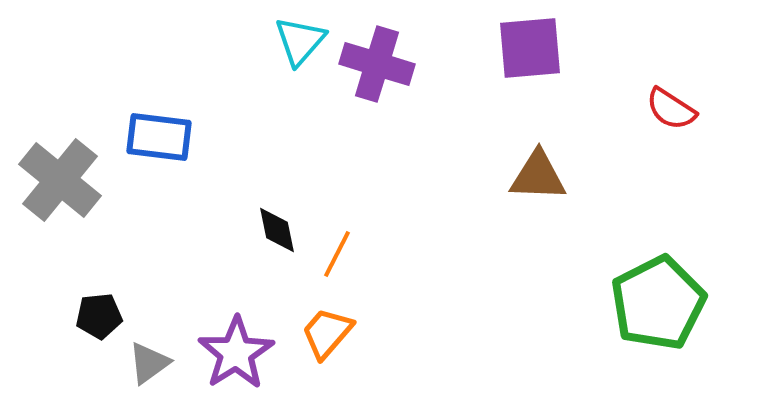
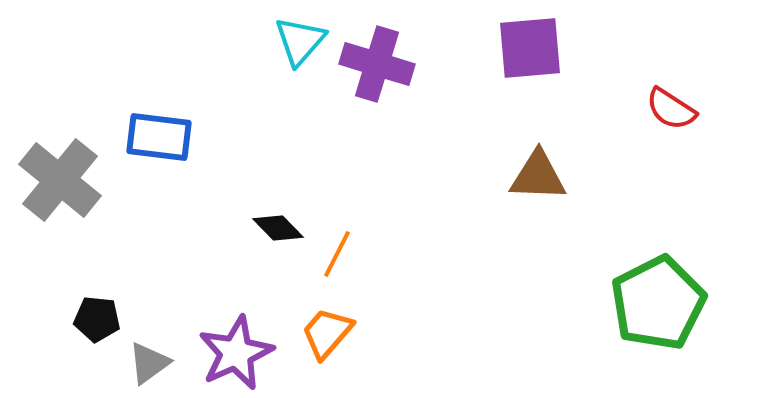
black diamond: moved 1 px right, 2 px up; rotated 33 degrees counterclockwise
black pentagon: moved 2 px left, 3 px down; rotated 12 degrees clockwise
purple star: rotated 8 degrees clockwise
